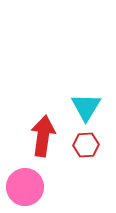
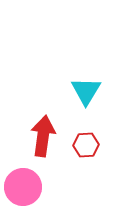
cyan triangle: moved 16 px up
pink circle: moved 2 px left
